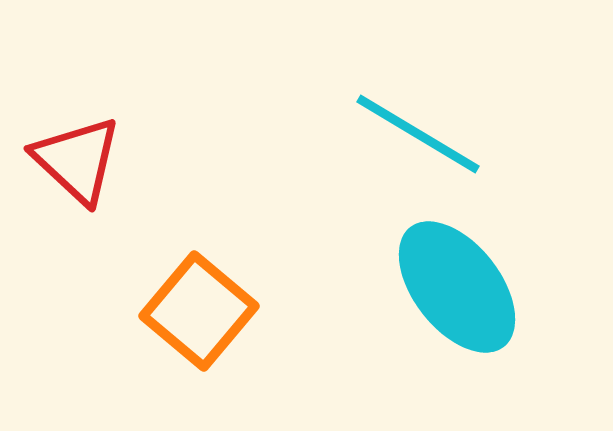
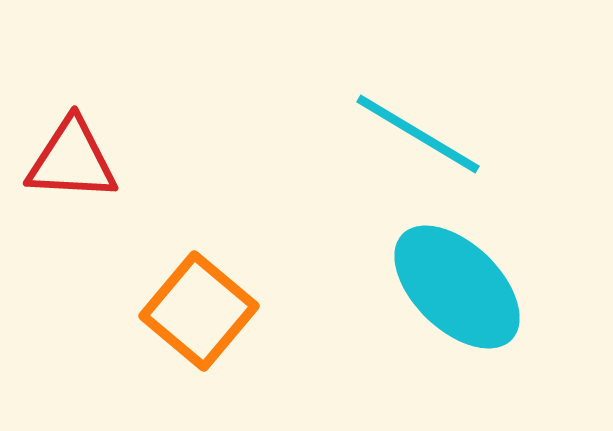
red triangle: moved 5 px left; rotated 40 degrees counterclockwise
cyan ellipse: rotated 8 degrees counterclockwise
